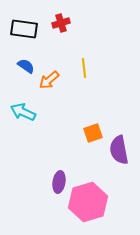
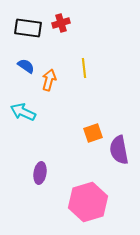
black rectangle: moved 4 px right, 1 px up
orange arrow: rotated 145 degrees clockwise
purple ellipse: moved 19 px left, 9 px up
